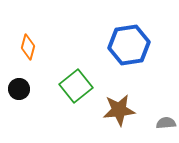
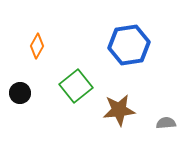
orange diamond: moved 9 px right, 1 px up; rotated 15 degrees clockwise
black circle: moved 1 px right, 4 px down
